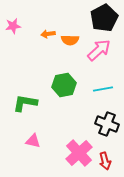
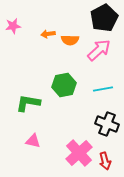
green L-shape: moved 3 px right
